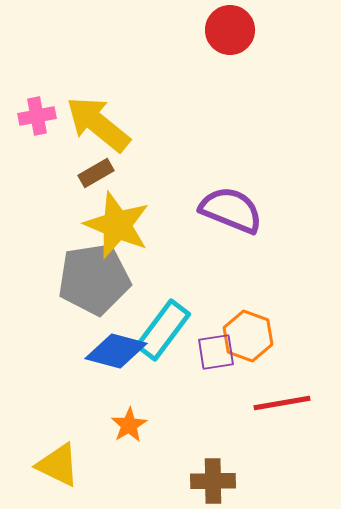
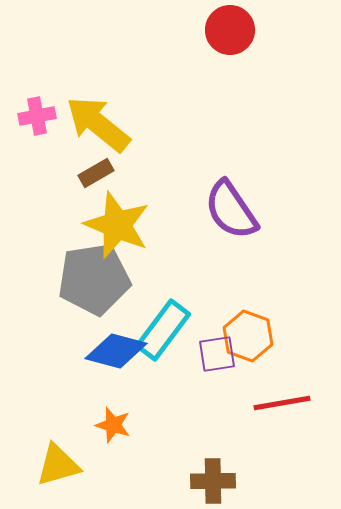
purple semicircle: rotated 146 degrees counterclockwise
purple square: moved 1 px right, 2 px down
orange star: moved 16 px left; rotated 24 degrees counterclockwise
yellow triangle: rotated 42 degrees counterclockwise
